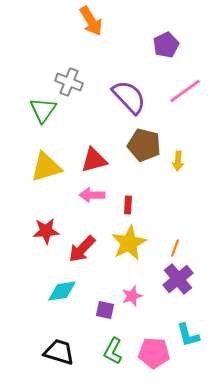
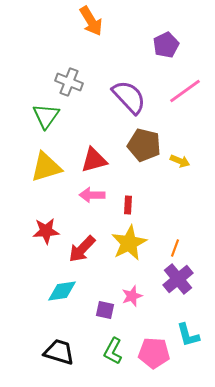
green triangle: moved 3 px right, 6 px down
yellow arrow: moved 2 px right; rotated 72 degrees counterclockwise
